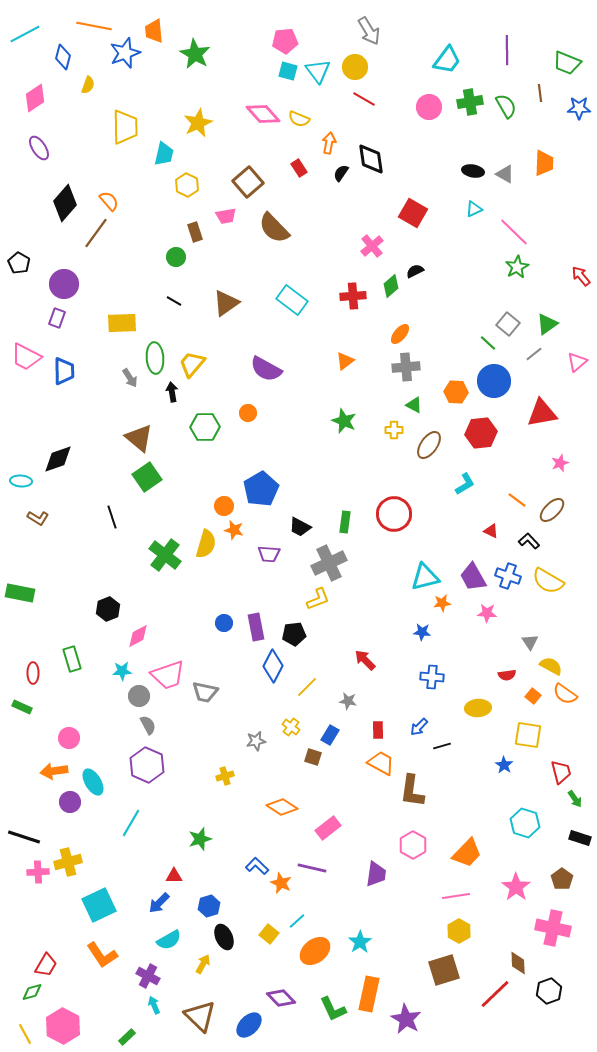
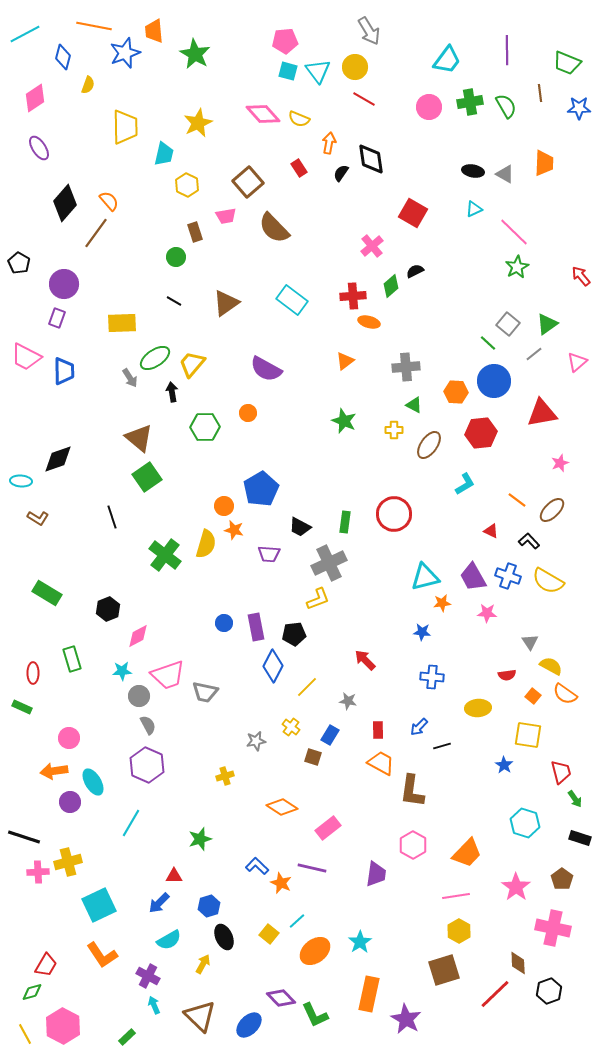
orange ellipse at (400, 334): moved 31 px left, 12 px up; rotated 65 degrees clockwise
green ellipse at (155, 358): rotated 60 degrees clockwise
green rectangle at (20, 593): moved 27 px right; rotated 20 degrees clockwise
green L-shape at (333, 1009): moved 18 px left, 6 px down
